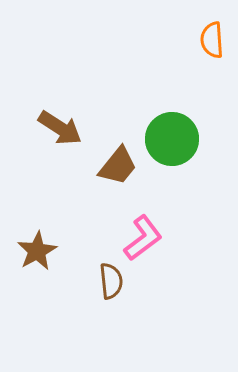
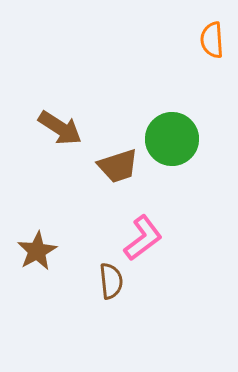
brown trapezoid: rotated 33 degrees clockwise
